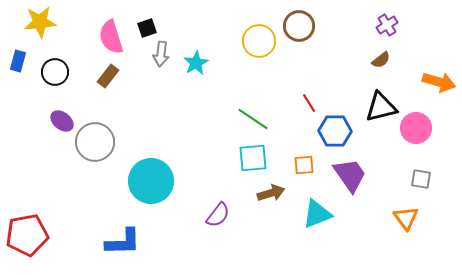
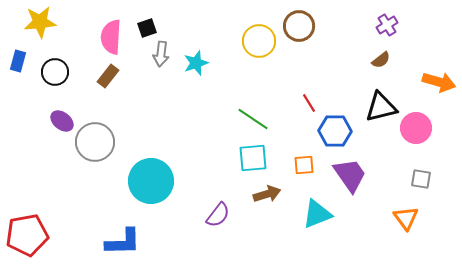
pink semicircle: rotated 20 degrees clockwise
cyan star: rotated 10 degrees clockwise
brown arrow: moved 4 px left, 1 px down
